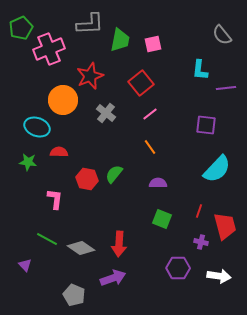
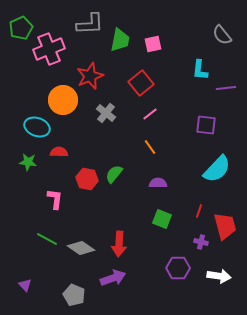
purple triangle: moved 20 px down
